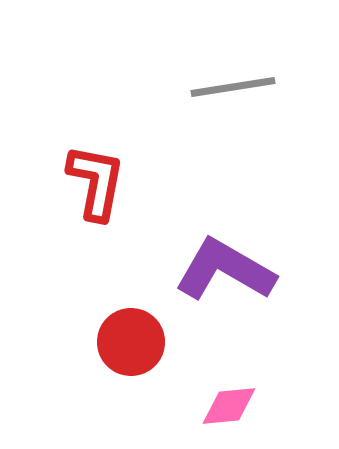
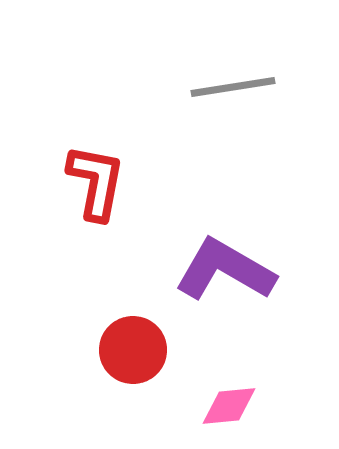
red circle: moved 2 px right, 8 px down
